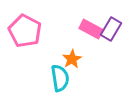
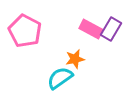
orange star: moved 3 px right; rotated 18 degrees clockwise
cyan semicircle: rotated 116 degrees counterclockwise
